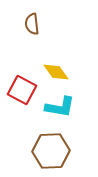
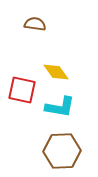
brown semicircle: moved 3 px right; rotated 105 degrees clockwise
red square: rotated 16 degrees counterclockwise
brown hexagon: moved 11 px right
